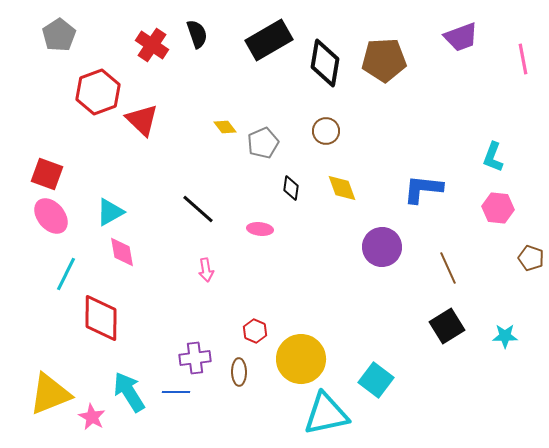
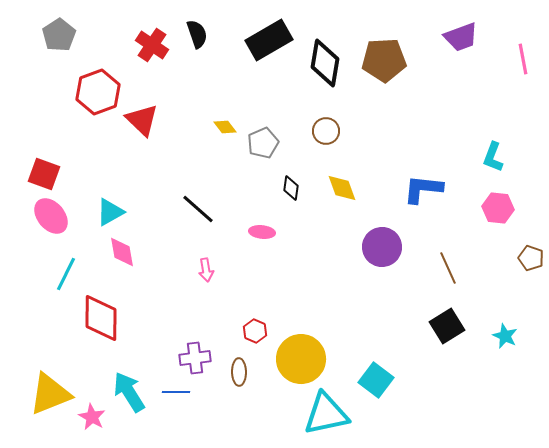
red square at (47, 174): moved 3 px left
pink ellipse at (260, 229): moved 2 px right, 3 px down
cyan star at (505, 336): rotated 25 degrees clockwise
